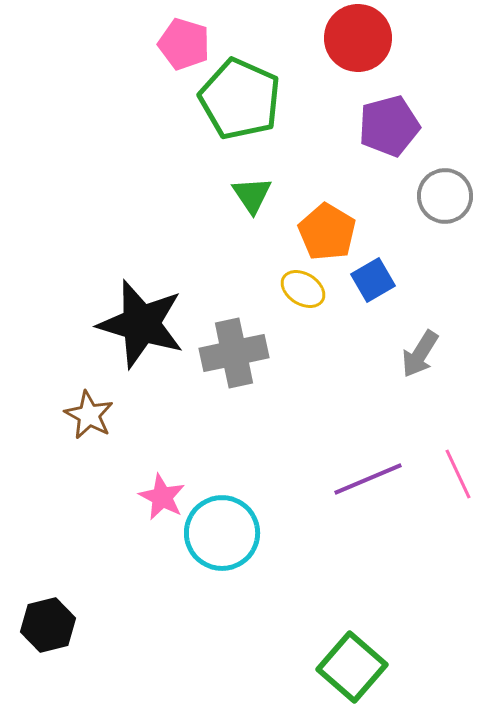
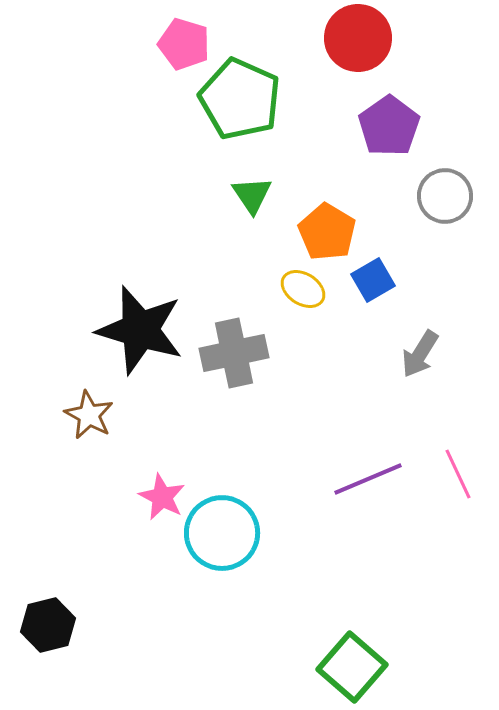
purple pentagon: rotated 20 degrees counterclockwise
black star: moved 1 px left, 6 px down
